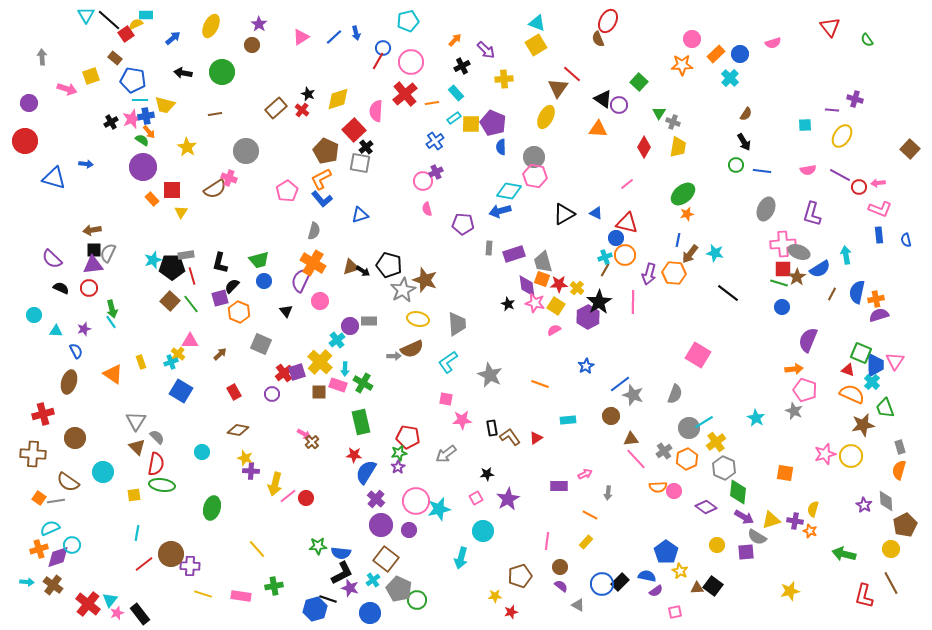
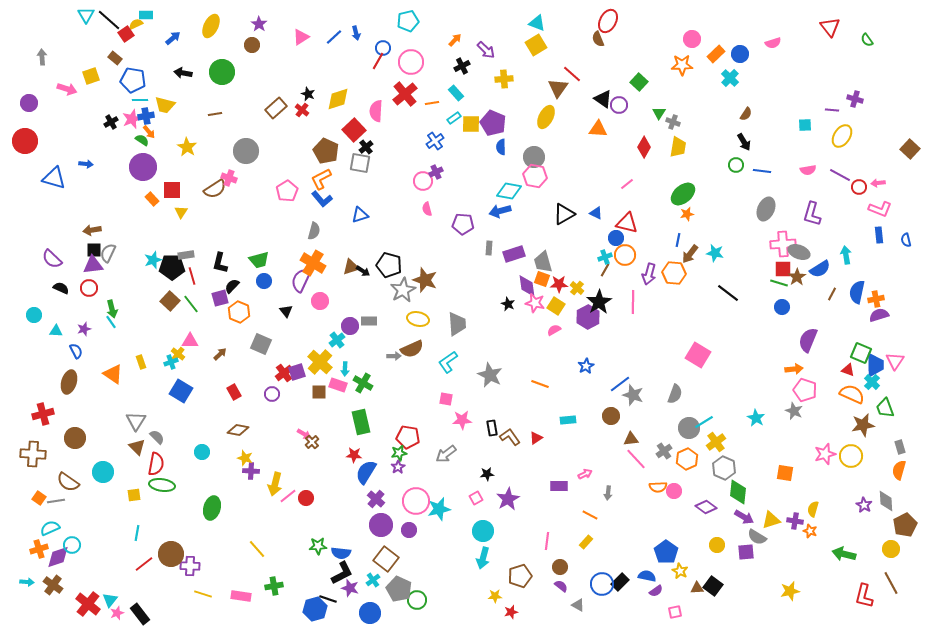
cyan arrow at (461, 558): moved 22 px right
